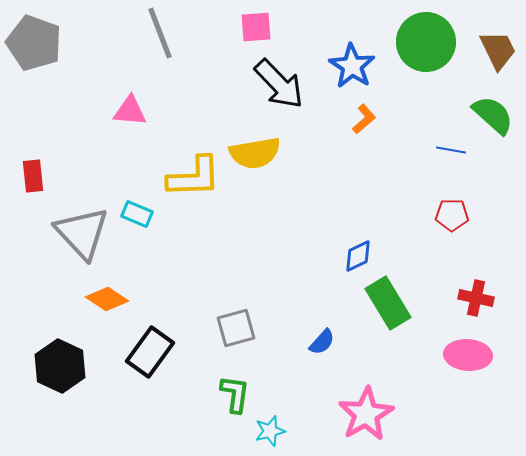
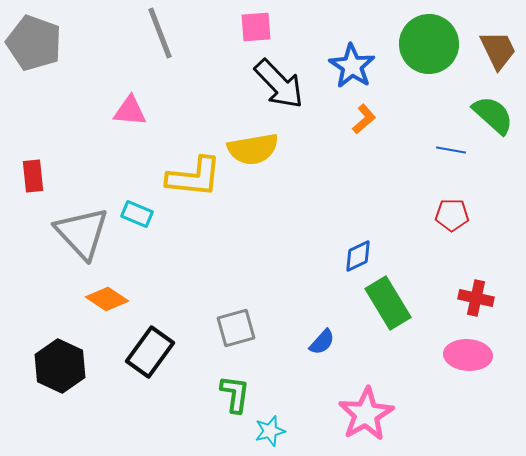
green circle: moved 3 px right, 2 px down
yellow semicircle: moved 2 px left, 4 px up
yellow L-shape: rotated 8 degrees clockwise
